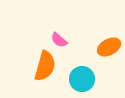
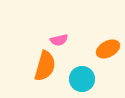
pink semicircle: rotated 54 degrees counterclockwise
orange ellipse: moved 1 px left, 2 px down
